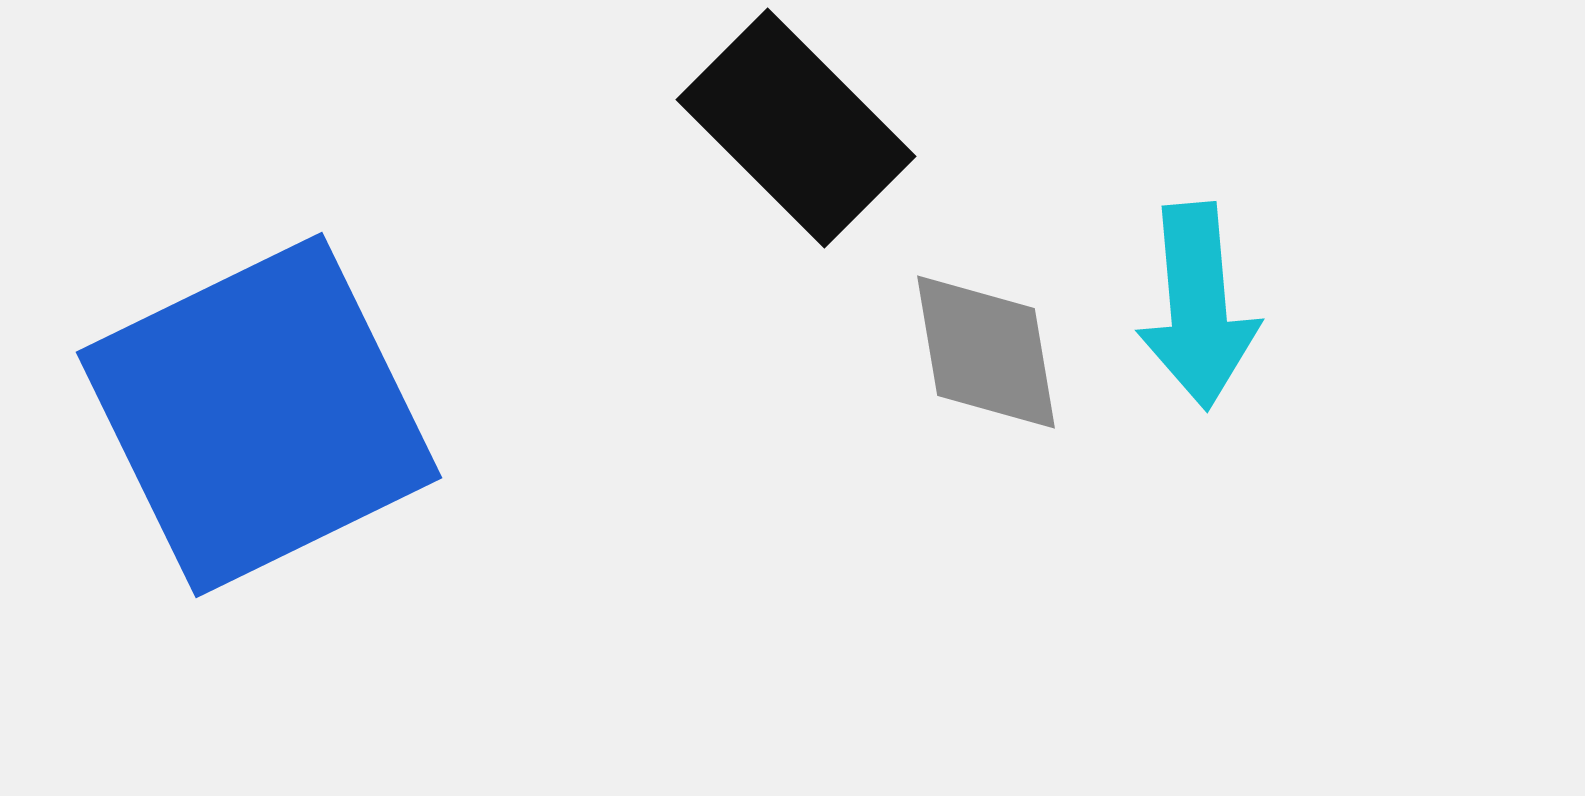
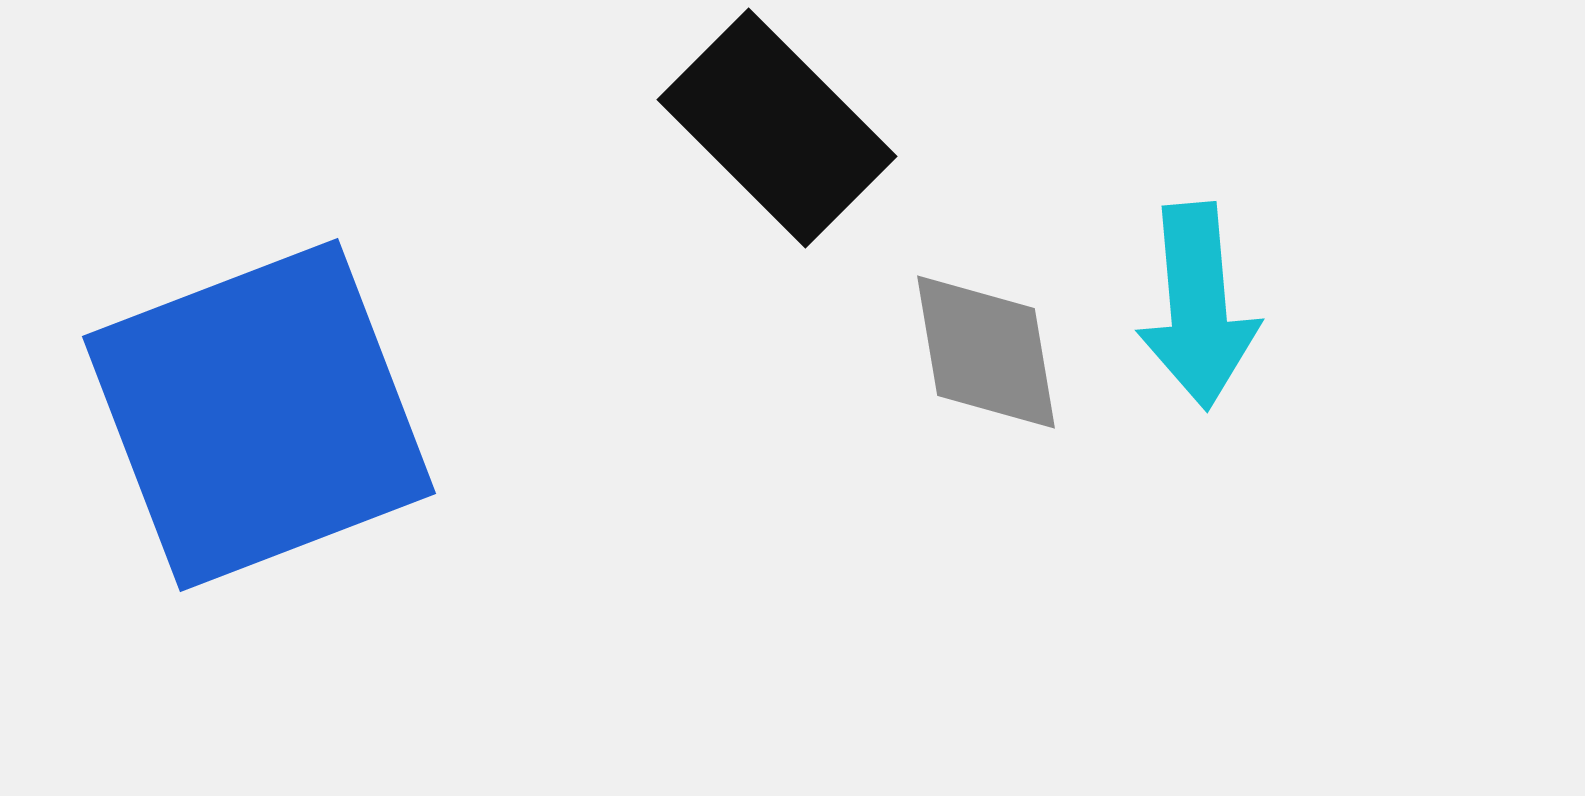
black rectangle: moved 19 px left
blue square: rotated 5 degrees clockwise
